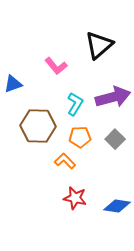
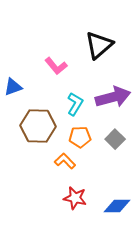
blue triangle: moved 3 px down
blue diamond: rotated 8 degrees counterclockwise
